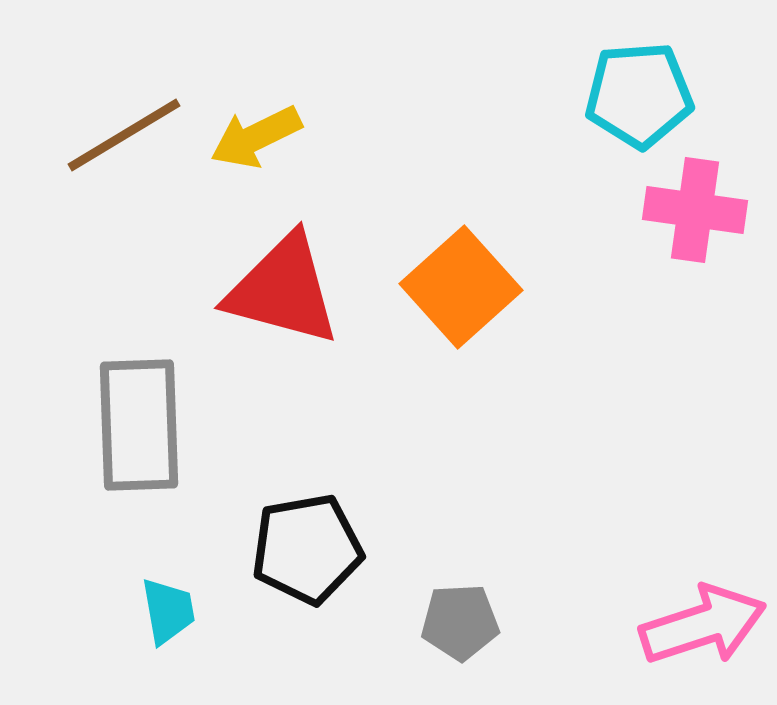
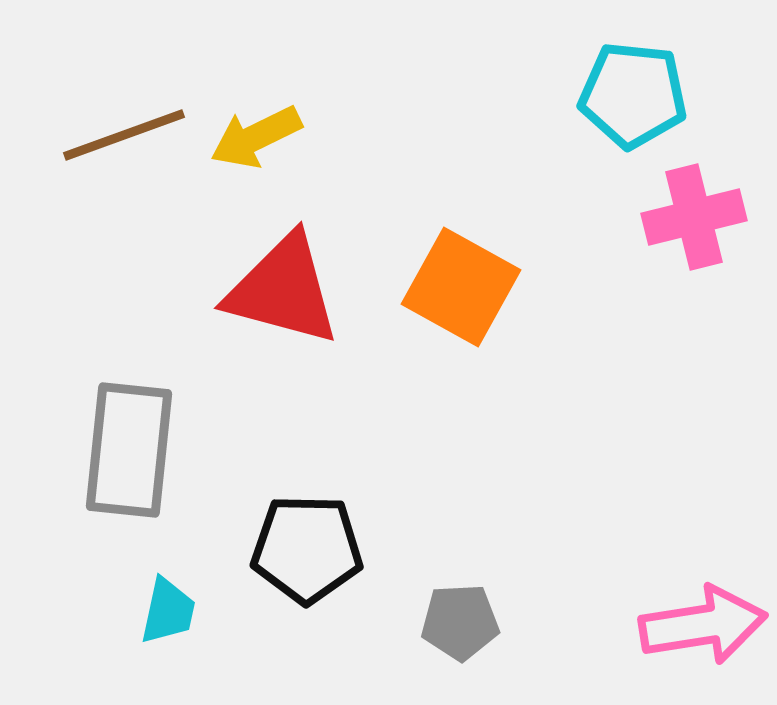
cyan pentagon: moved 6 px left; rotated 10 degrees clockwise
brown line: rotated 11 degrees clockwise
pink cross: moved 1 px left, 7 px down; rotated 22 degrees counterclockwise
orange square: rotated 19 degrees counterclockwise
gray rectangle: moved 10 px left, 25 px down; rotated 8 degrees clockwise
black pentagon: rotated 11 degrees clockwise
cyan trapezoid: rotated 22 degrees clockwise
pink arrow: rotated 9 degrees clockwise
